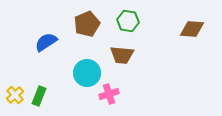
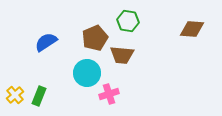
brown pentagon: moved 8 px right, 14 px down
